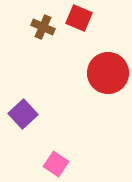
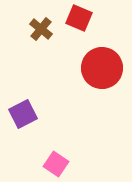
brown cross: moved 2 px left, 2 px down; rotated 15 degrees clockwise
red circle: moved 6 px left, 5 px up
purple square: rotated 16 degrees clockwise
